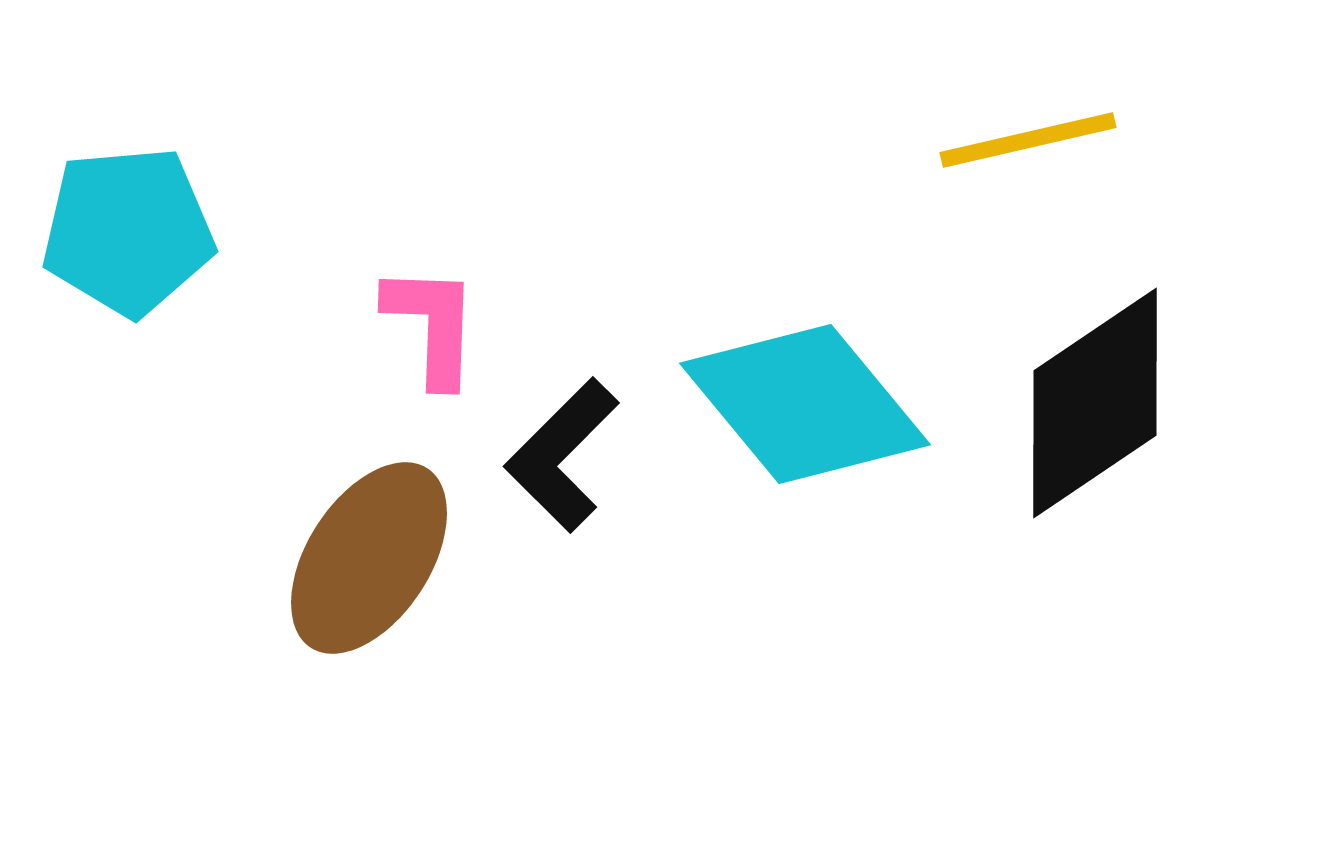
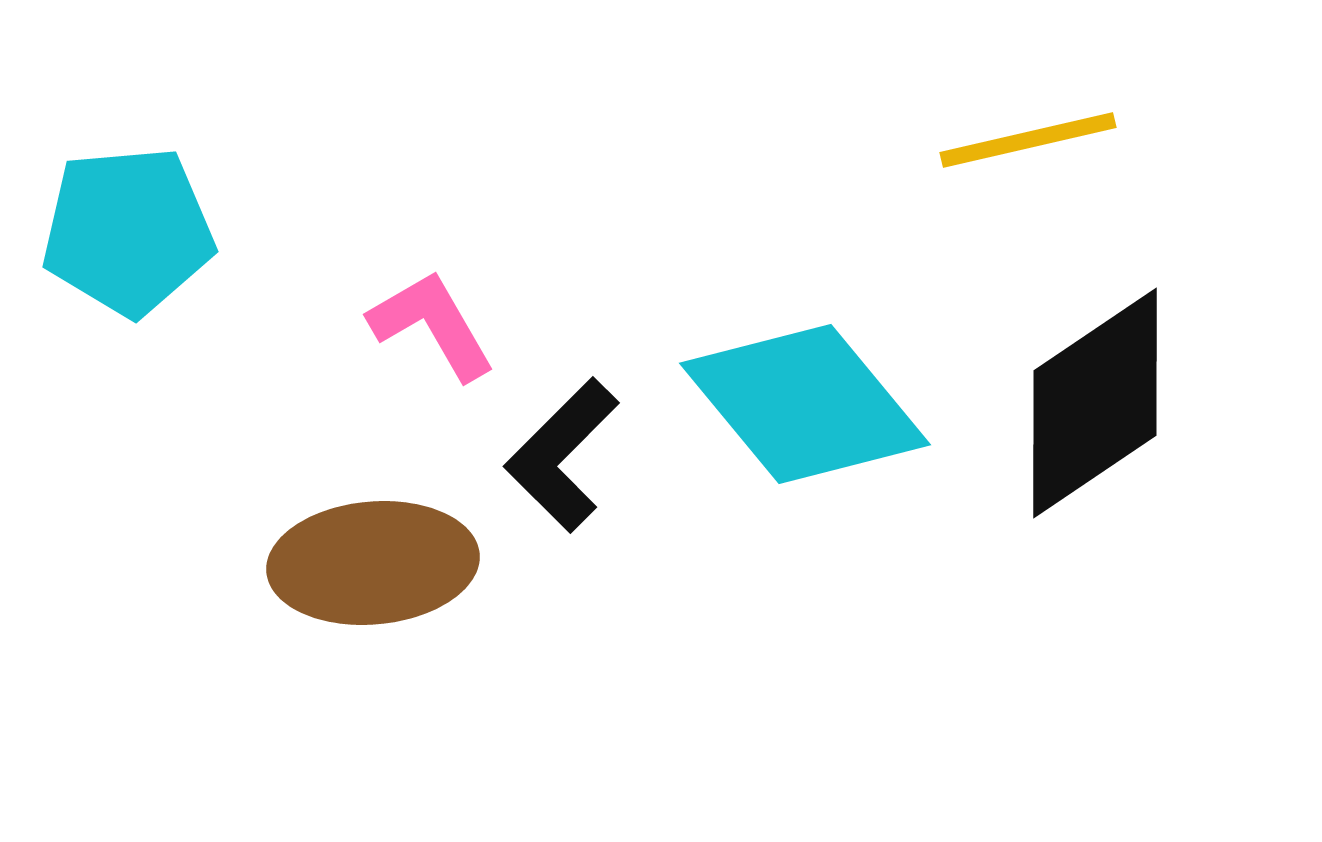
pink L-shape: rotated 32 degrees counterclockwise
brown ellipse: moved 4 px right, 5 px down; rotated 52 degrees clockwise
